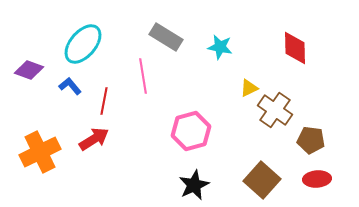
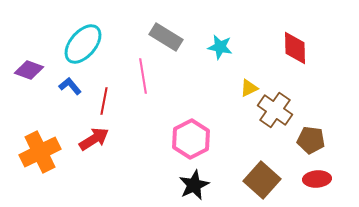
pink hexagon: moved 8 px down; rotated 12 degrees counterclockwise
